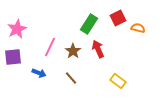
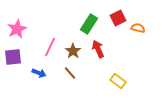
brown line: moved 1 px left, 5 px up
